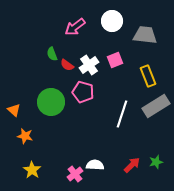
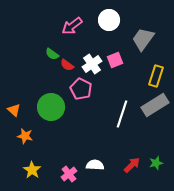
white circle: moved 3 px left, 1 px up
pink arrow: moved 3 px left, 1 px up
gray trapezoid: moved 2 px left, 4 px down; rotated 60 degrees counterclockwise
green semicircle: rotated 32 degrees counterclockwise
white cross: moved 3 px right, 1 px up
yellow rectangle: moved 8 px right; rotated 40 degrees clockwise
pink pentagon: moved 2 px left, 3 px up; rotated 10 degrees clockwise
green circle: moved 5 px down
gray rectangle: moved 1 px left, 1 px up
green star: moved 1 px down
pink cross: moved 6 px left
